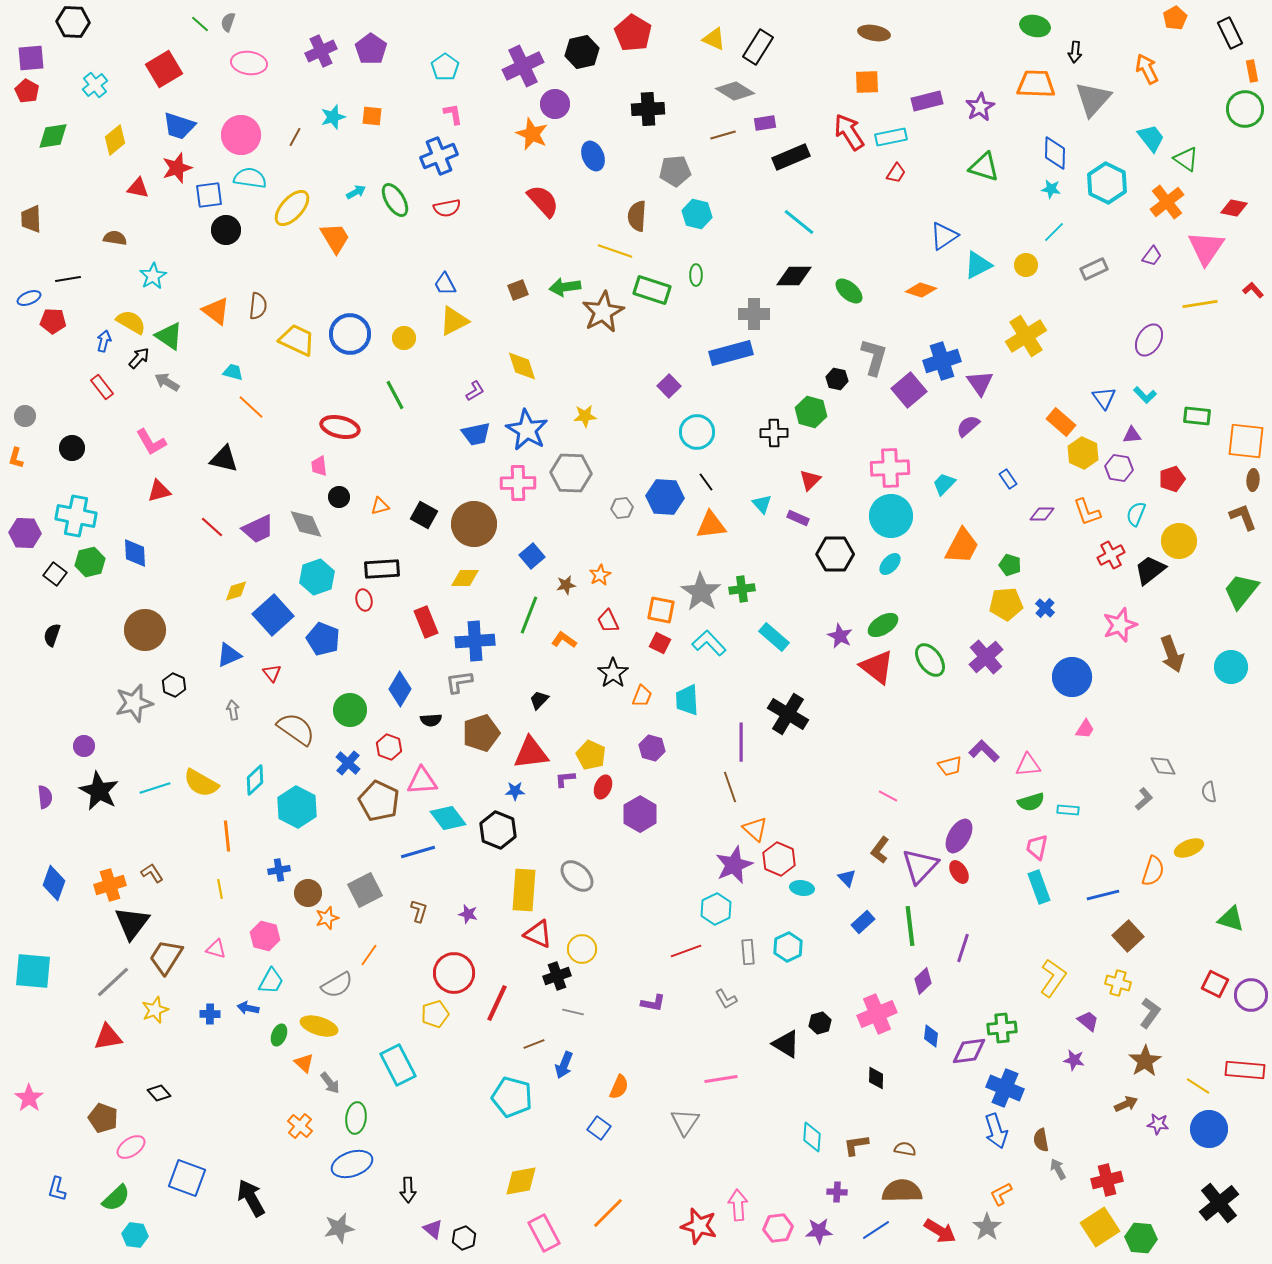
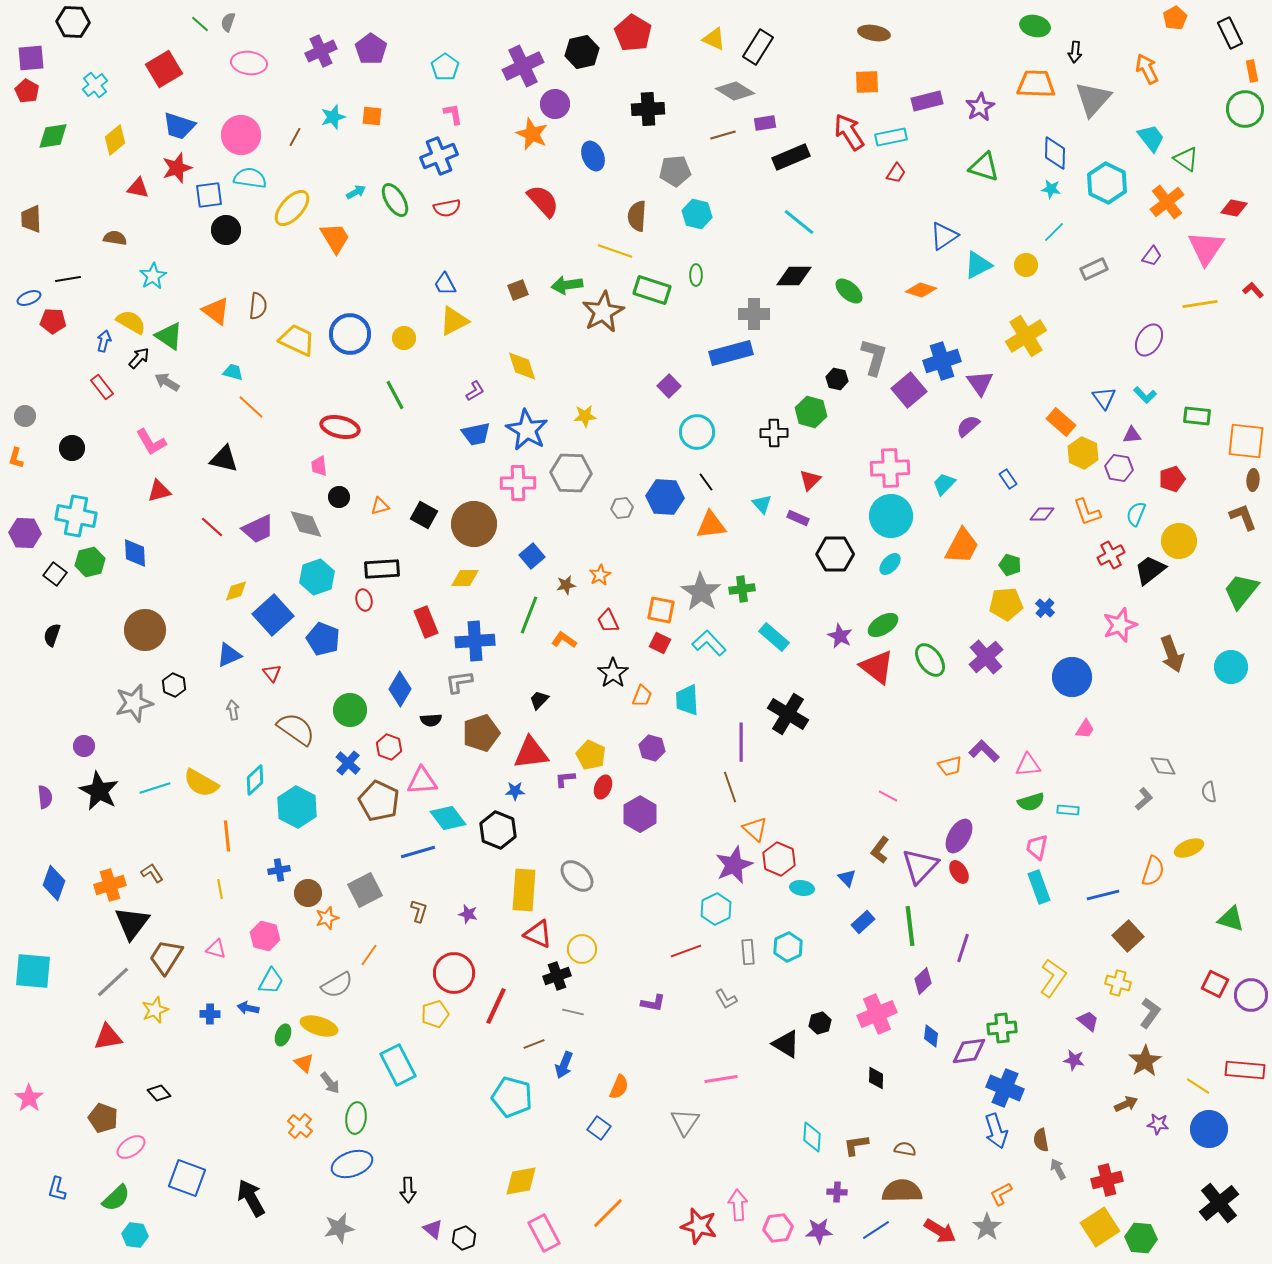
green arrow at (565, 287): moved 2 px right, 2 px up
red line at (497, 1003): moved 1 px left, 3 px down
green ellipse at (279, 1035): moved 4 px right
